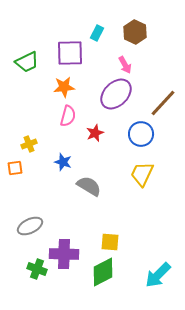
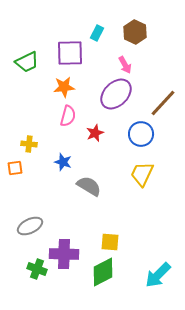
yellow cross: rotated 28 degrees clockwise
